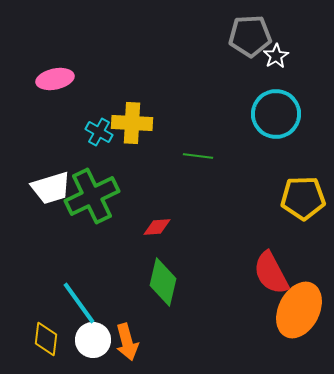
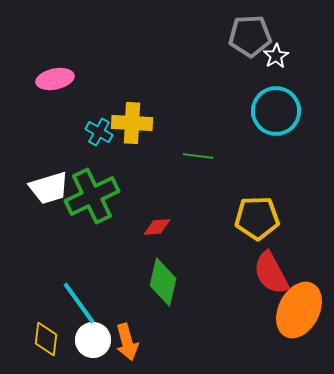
cyan circle: moved 3 px up
white trapezoid: moved 2 px left
yellow pentagon: moved 46 px left, 20 px down
